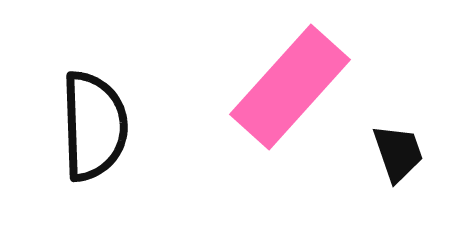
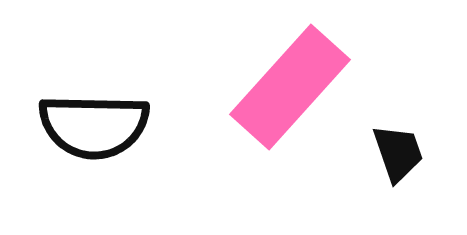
black semicircle: rotated 93 degrees clockwise
